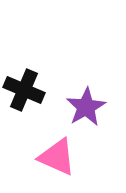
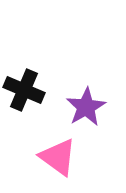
pink triangle: moved 1 px right; rotated 12 degrees clockwise
